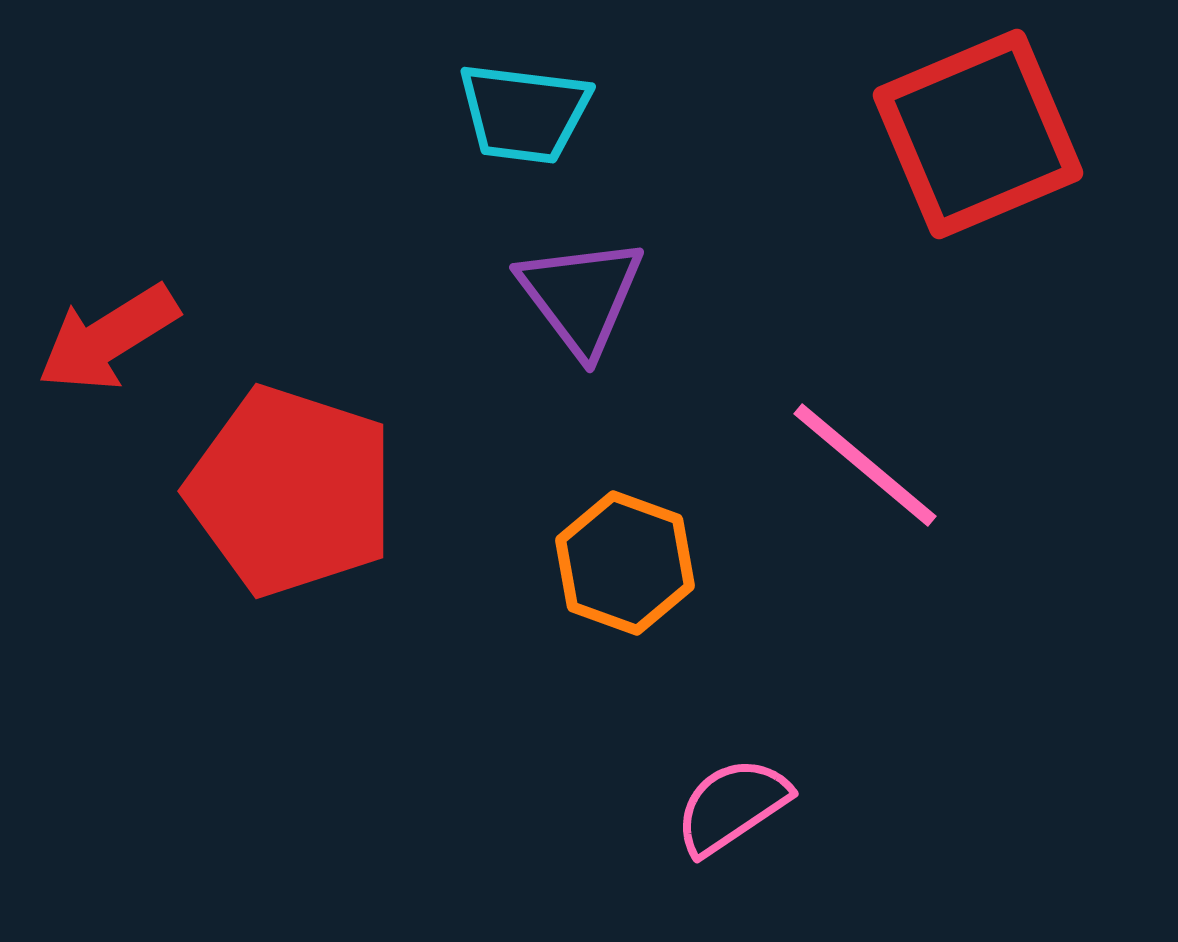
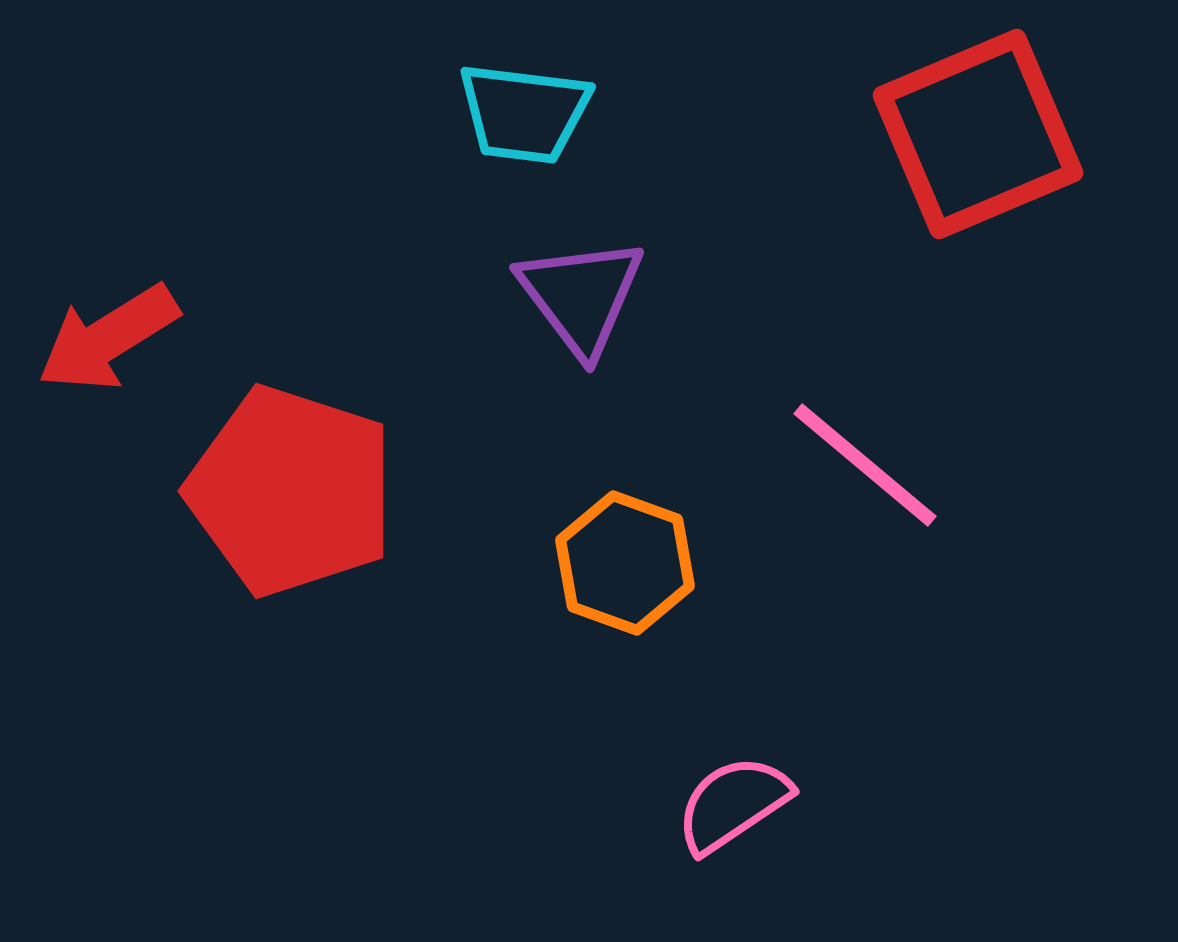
pink semicircle: moved 1 px right, 2 px up
